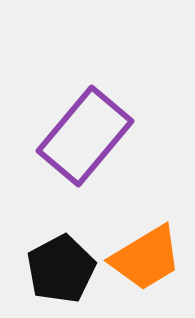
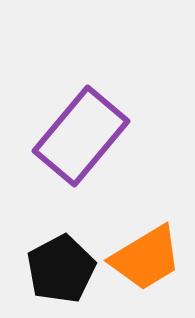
purple rectangle: moved 4 px left
